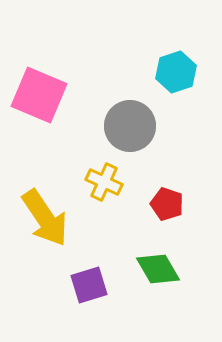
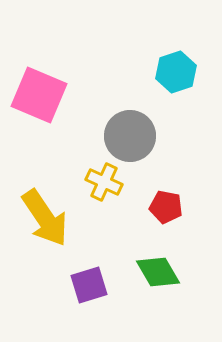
gray circle: moved 10 px down
red pentagon: moved 1 px left, 3 px down; rotated 8 degrees counterclockwise
green diamond: moved 3 px down
